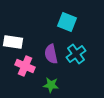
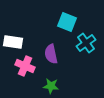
cyan cross: moved 10 px right, 11 px up
green star: moved 1 px down
